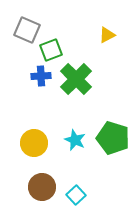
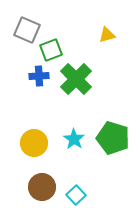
yellow triangle: rotated 12 degrees clockwise
blue cross: moved 2 px left
cyan star: moved 1 px left, 1 px up; rotated 10 degrees clockwise
